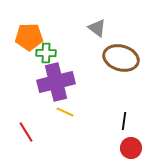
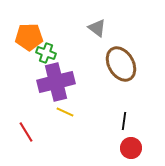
green cross: rotated 18 degrees clockwise
brown ellipse: moved 6 px down; rotated 44 degrees clockwise
